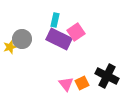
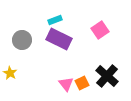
cyan rectangle: rotated 56 degrees clockwise
pink square: moved 24 px right, 2 px up
gray circle: moved 1 px down
yellow star: moved 26 px down; rotated 24 degrees counterclockwise
black cross: rotated 15 degrees clockwise
